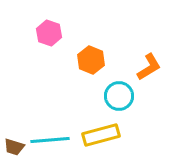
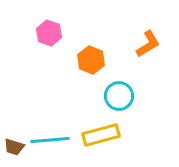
orange L-shape: moved 1 px left, 23 px up
